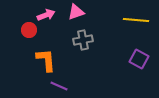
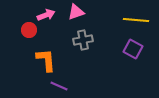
purple square: moved 6 px left, 10 px up
